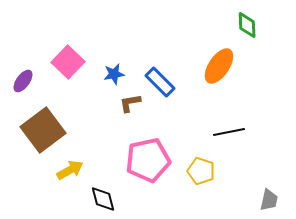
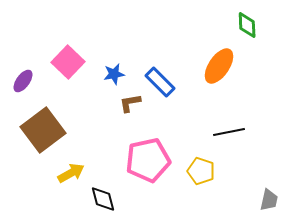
yellow arrow: moved 1 px right, 3 px down
